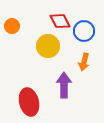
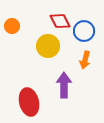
orange arrow: moved 1 px right, 2 px up
